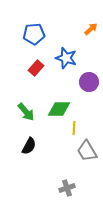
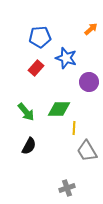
blue pentagon: moved 6 px right, 3 px down
